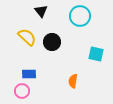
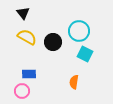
black triangle: moved 18 px left, 2 px down
cyan circle: moved 1 px left, 15 px down
yellow semicircle: rotated 12 degrees counterclockwise
black circle: moved 1 px right
cyan square: moved 11 px left; rotated 14 degrees clockwise
orange semicircle: moved 1 px right, 1 px down
